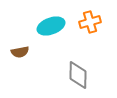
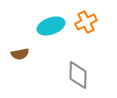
orange cross: moved 4 px left; rotated 10 degrees counterclockwise
brown semicircle: moved 2 px down
